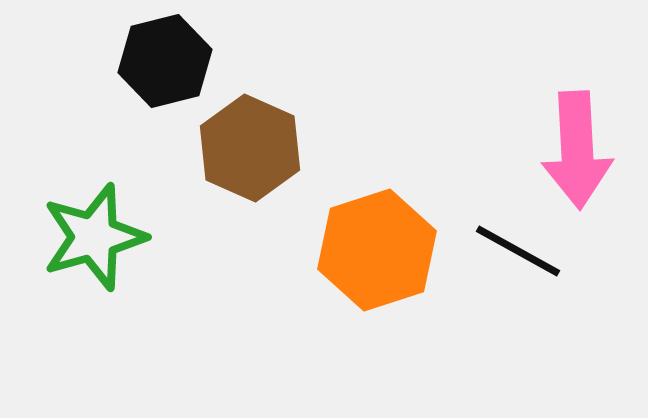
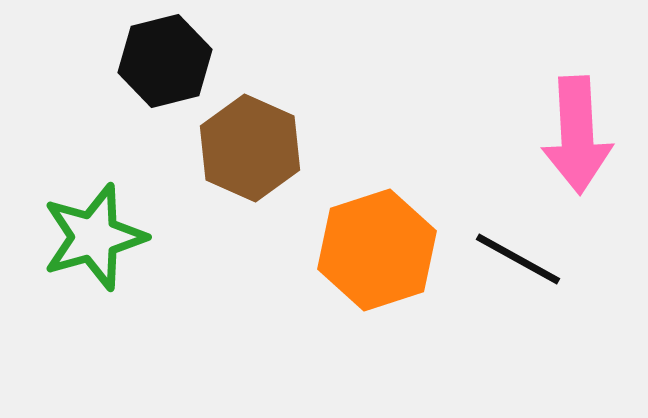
pink arrow: moved 15 px up
black line: moved 8 px down
